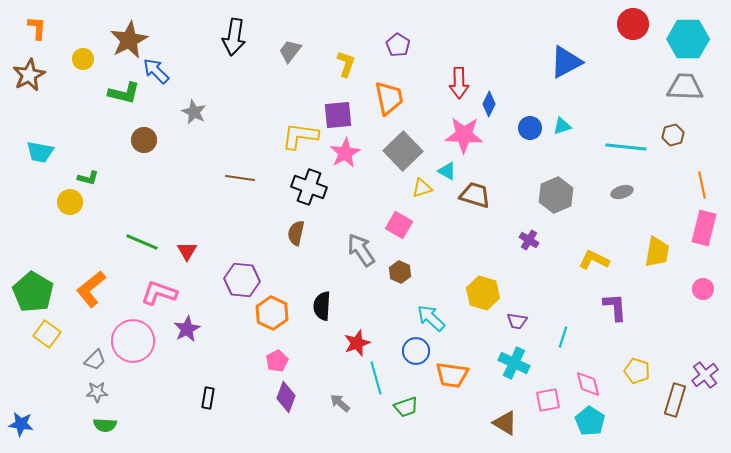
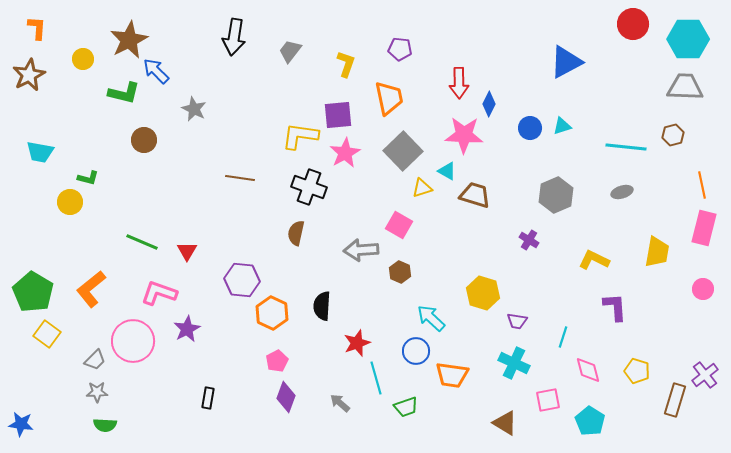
purple pentagon at (398, 45): moved 2 px right, 4 px down; rotated 25 degrees counterclockwise
gray star at (194, 112): moved 3 px up
gray arrow at (361, 250): rotated 60 degrees counterclockwise
pink diamond at (588, 384): moved 14 px up
